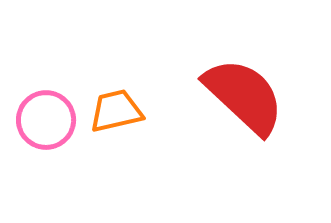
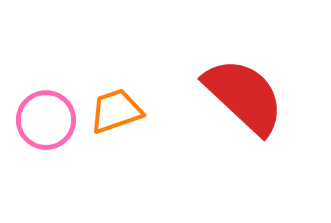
orange trapezoid: rotated 6 degrees counterclockwise
